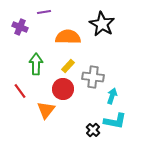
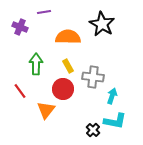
yellow rectangle: rotated 72 degrees counterclockwise
